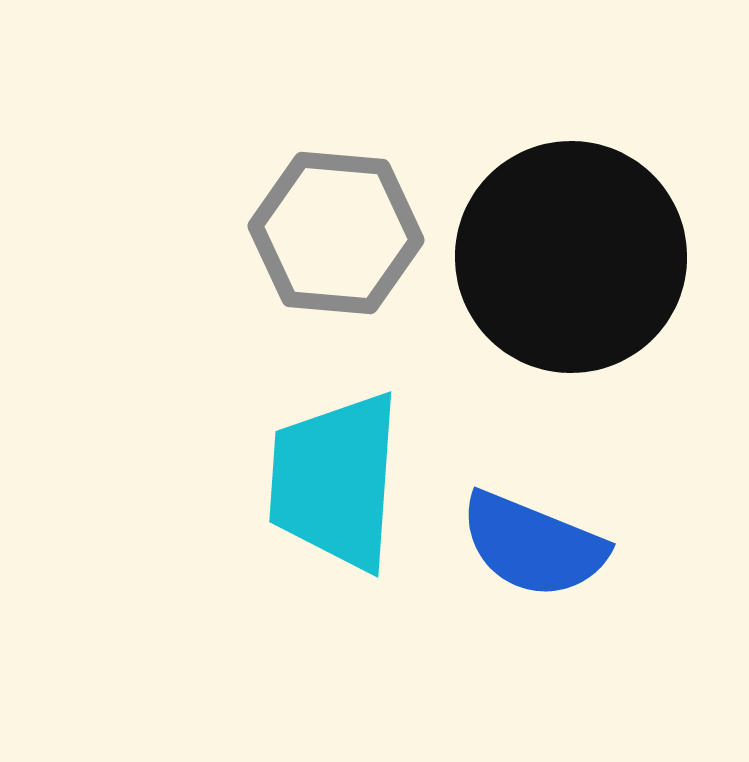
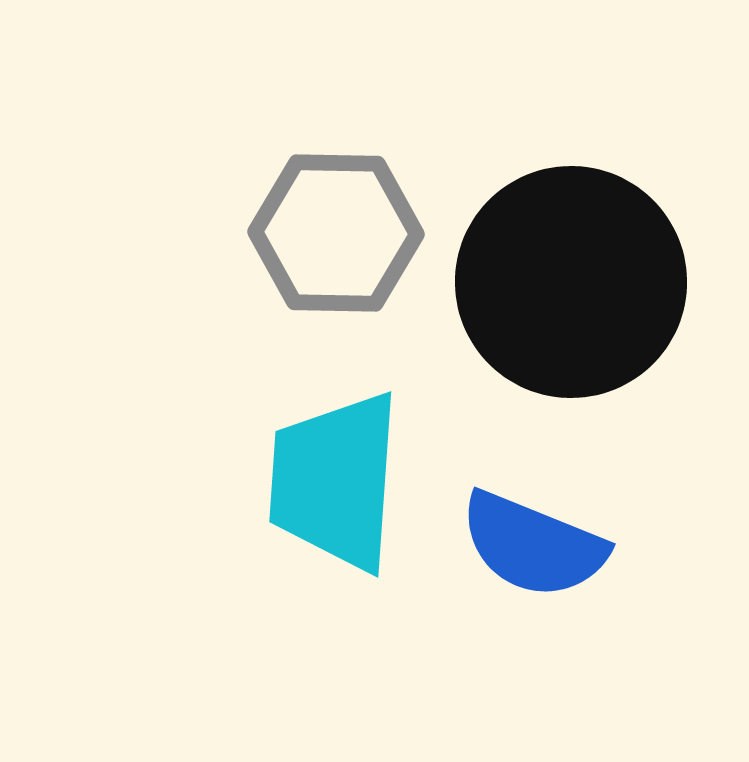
gray hexagon: rotated 4 degrees counterclockwise
black circle: moved 25 px down
